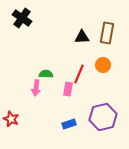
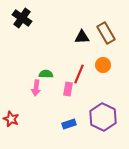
brown rectangle: moved 1 px left; rotated 40 degrees counterclockwise
purple hexagon: rotated 20 degrees counterclockwise
